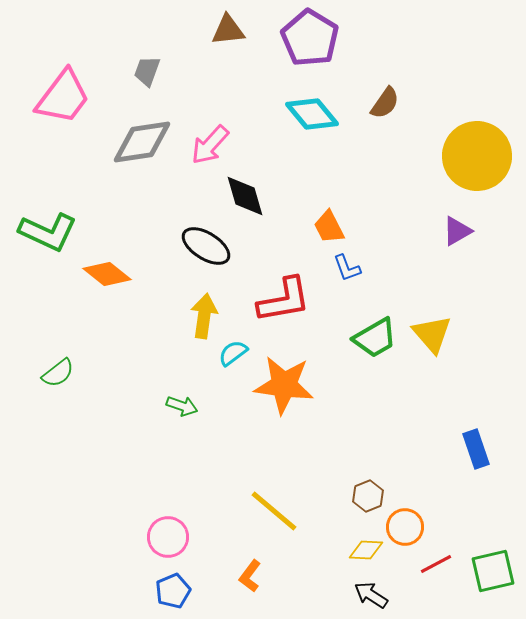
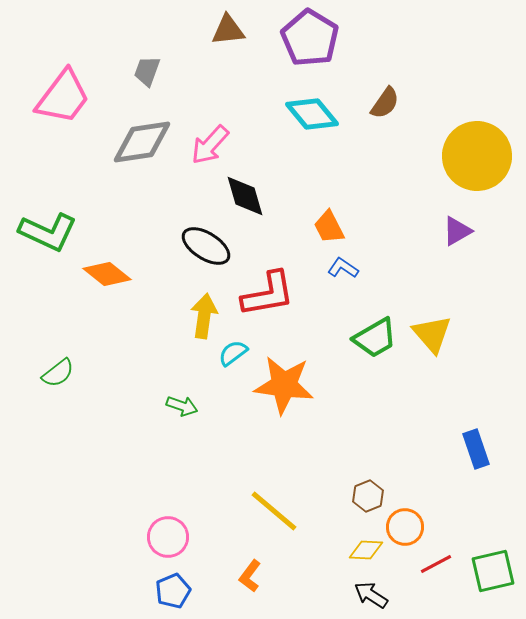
blue L-shape: moved 4 px left; rotated 144 degrees clockwise
red L-shape: moved 16 px left, 6 px up
